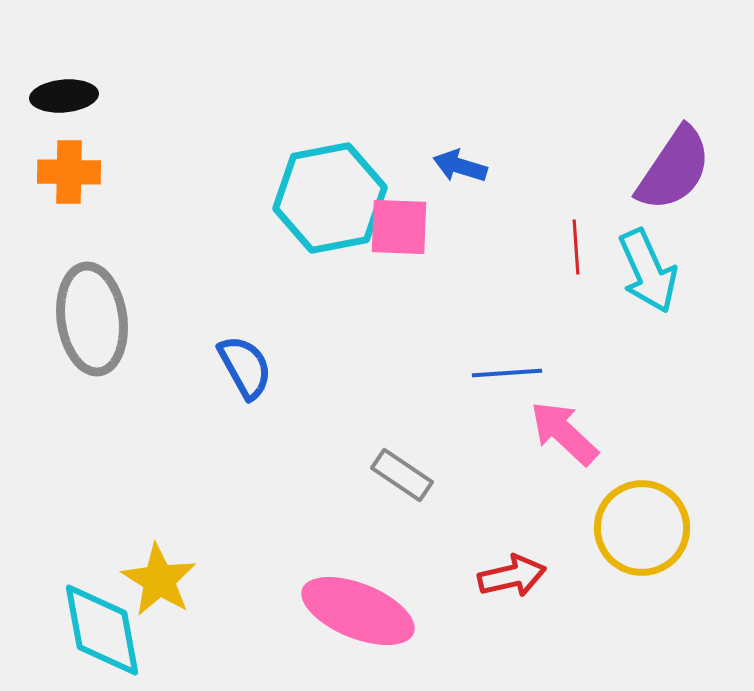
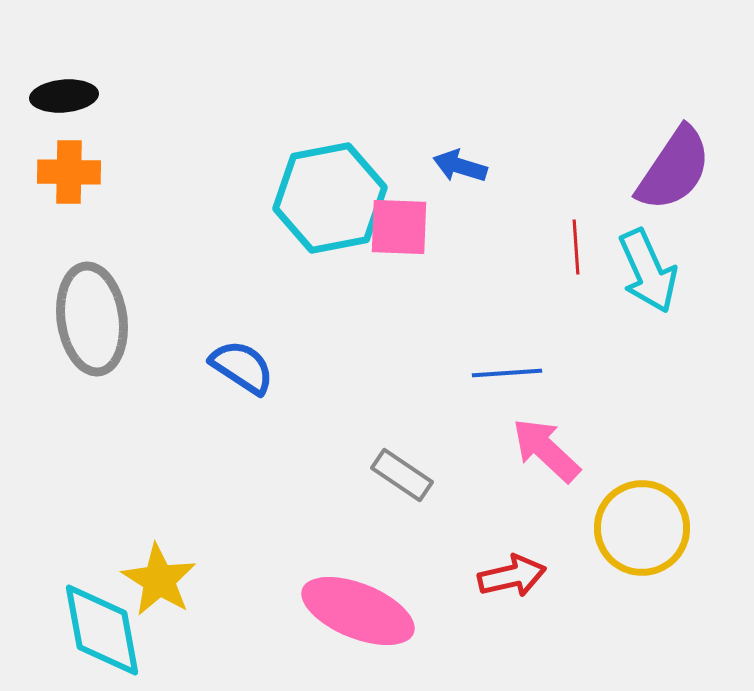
blue semicircle: moved 3 px left; rotated 28 degrees counterclockwise
pink arrow: moved 18 px left, 17 px down
